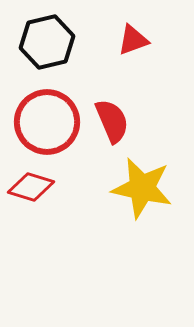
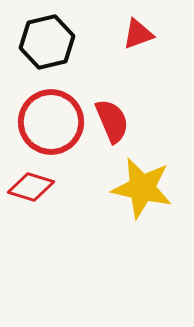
red triangle: moved 5 px right, 6 px up
red circle: moved 4 px right
